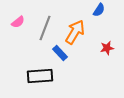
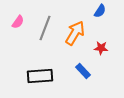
blue semicircle: moved 1 px right, 1 px down
pink semicircle: rotated 16 degrees counterclockwise
orange arrow: moved 1 px down
red star: moved 6 px left; rotated 16 degrees clockwise
blue rectangle: moved 23 px right, 18 px down
